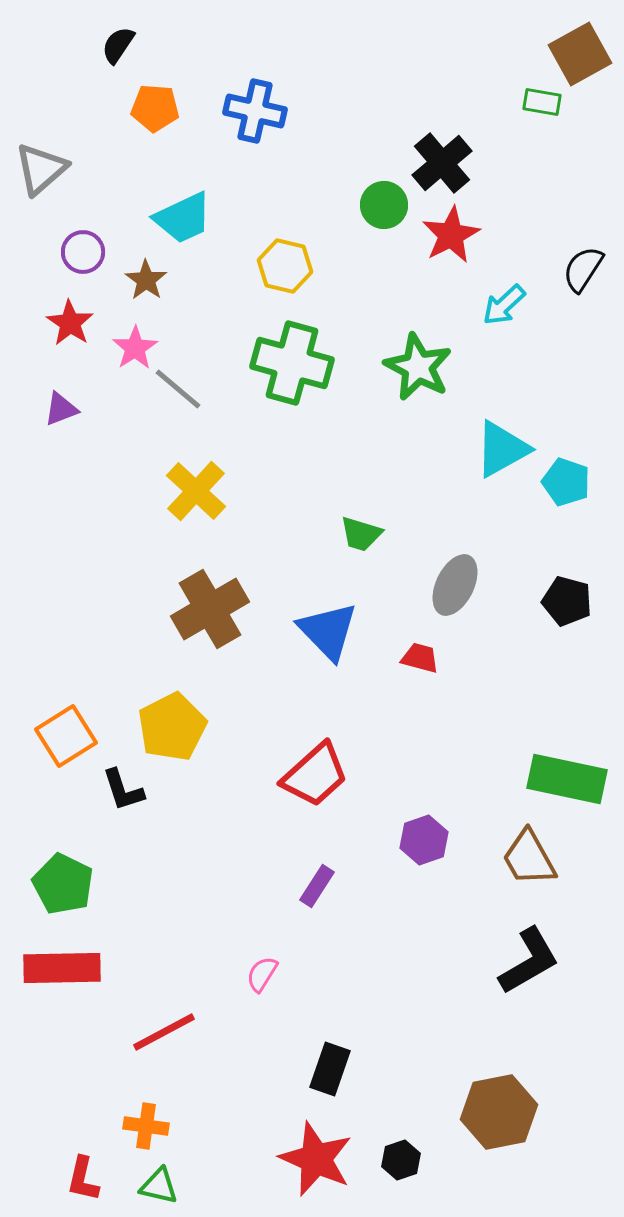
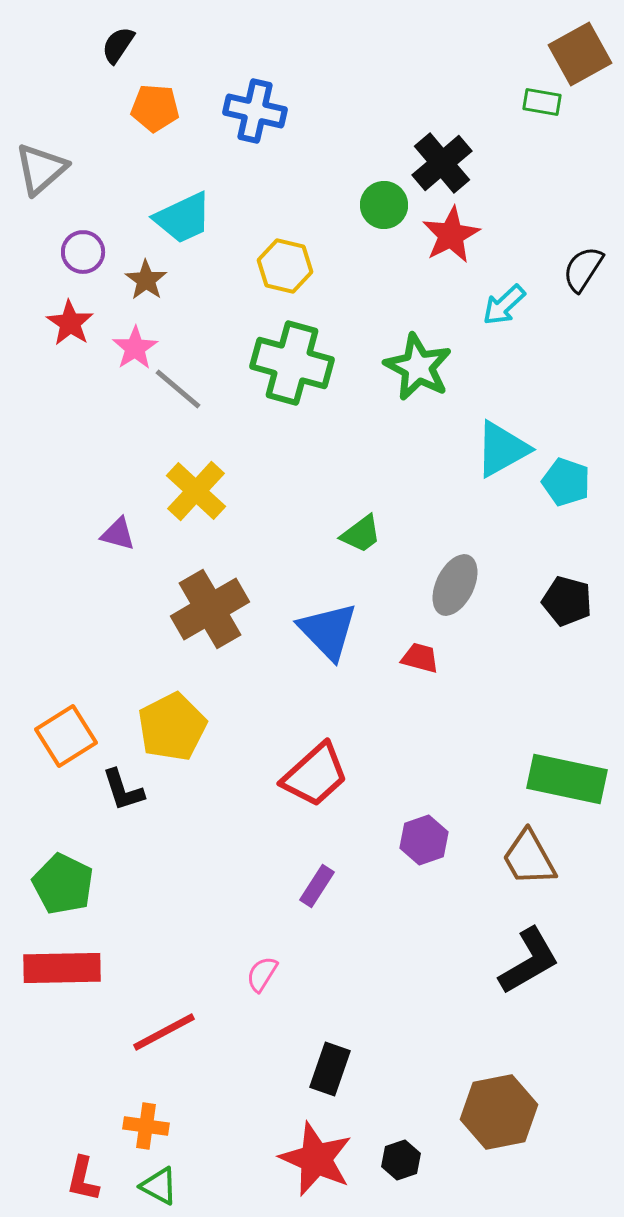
purple triangle at (61, 409): moved 57 px right, 125 px down; rotated 36 degrees clockwise
green trapezoid at (361, 534): rotated 54 degrees counterclockwise
green triangle at (159, 1186): rotated 15 degrees clockwise
